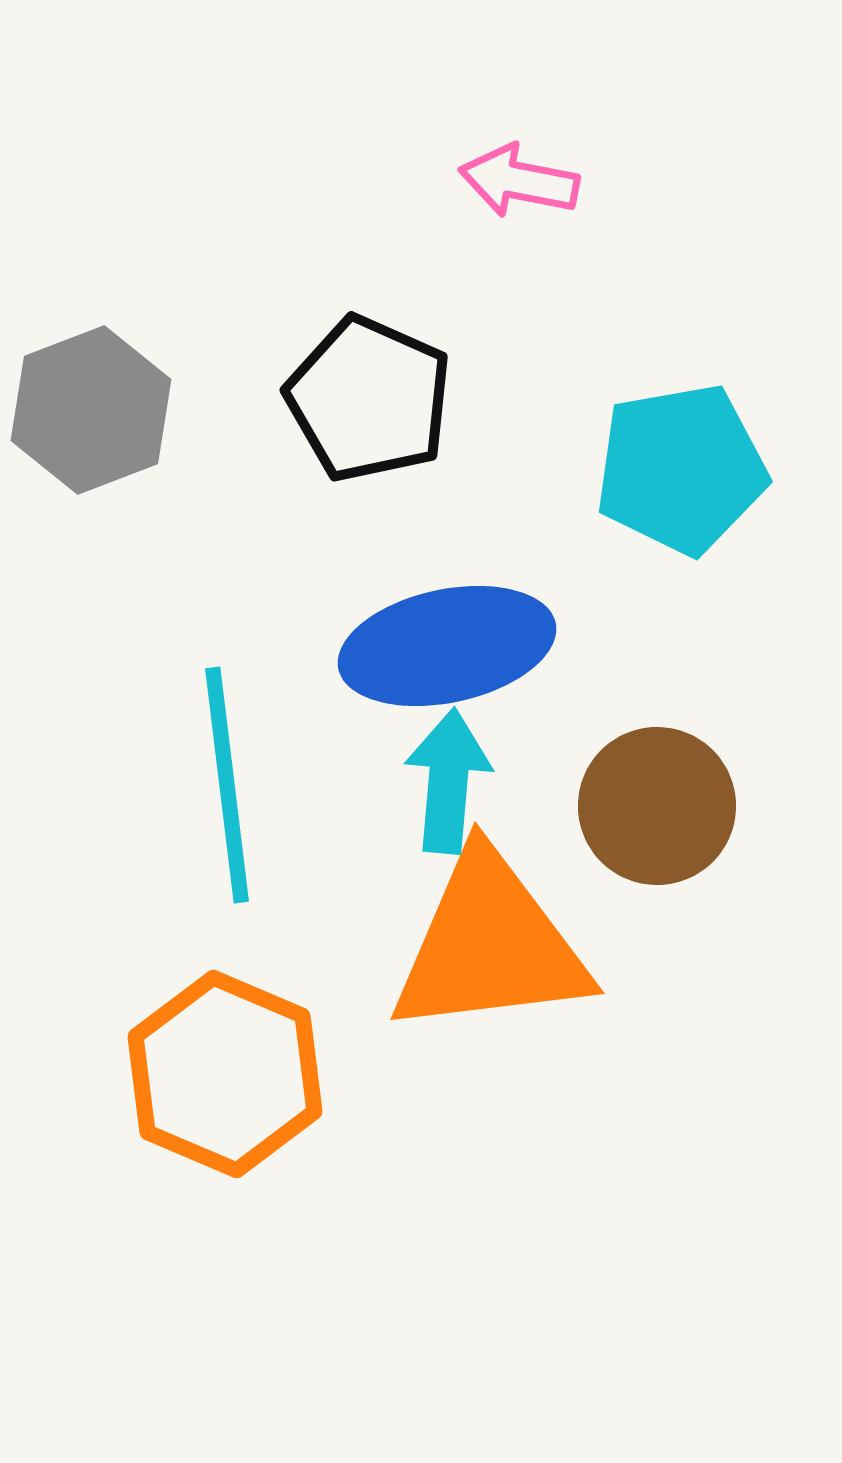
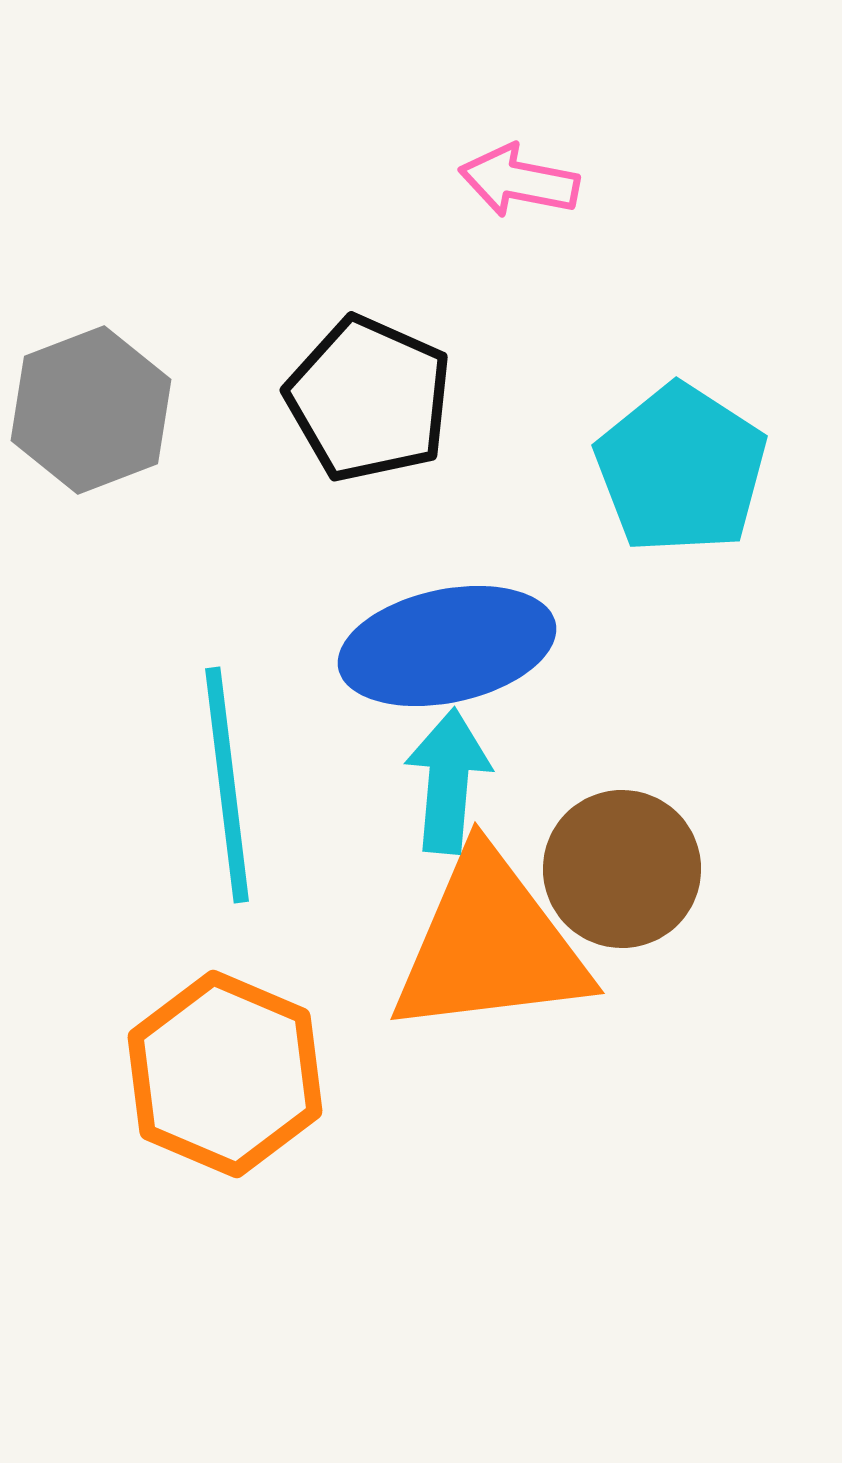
cyan pentagon: rotated 29 degrees counterclockwise
brown circle: moved 35 px left, 63 px down
